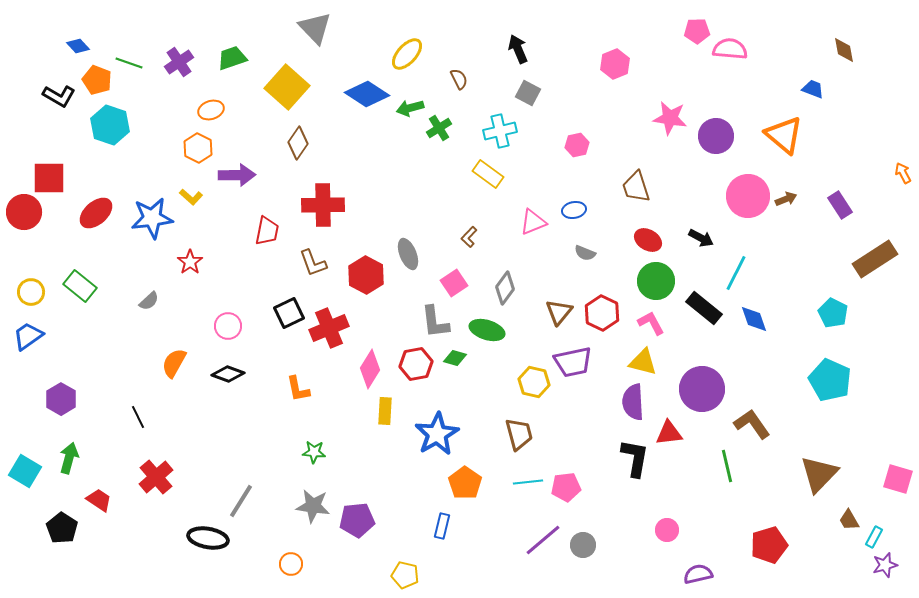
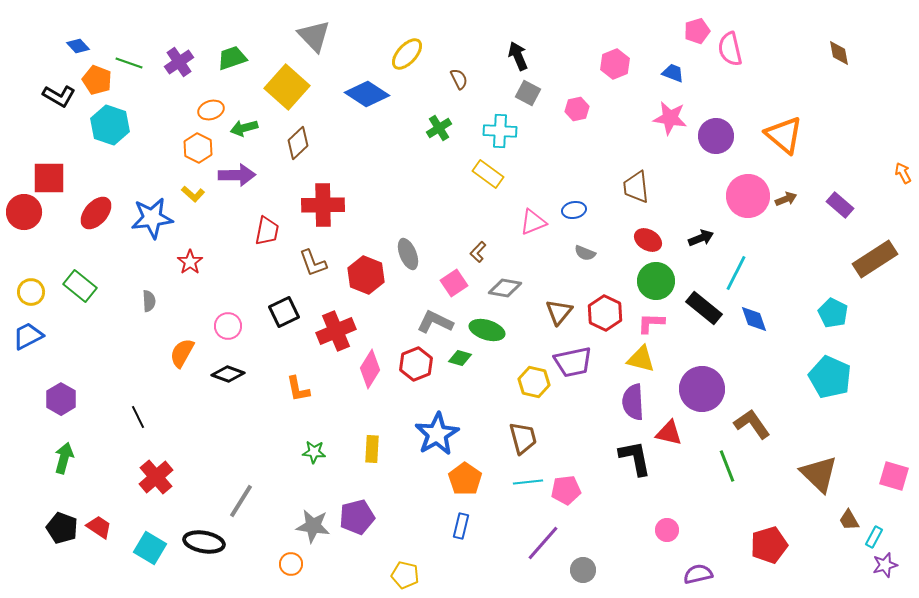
gray triangle at (315, 28): moved 1 px left, 8 px down
pink pentagon at (697, 31): rotated 15 degrees counterclockwise
black arrow at (518, 49): moved 7 px down
pink semicircle at (730, 49): rotated 108 degrees counterclockwise
brown diamond at (844, 50): moved 5 px left, 3 px down
blue trapezoid at (813, 89): moved 140 px left, 16 px up
green arrow at (410, 108): moved 166 px left, 20 px down
cyan cross at (500, 131): rotated 16 degrees clockwise
brown diamond at (298, 143): rotated 12 degrees clockwise
pink hexagon at (577, 145): moved 36 px up
brown trapezoid at (636, 187): rotated 12 degrees clockwise
yellow L-shape at (191, 197): moved 2 px right, 3 px up
purple rectangle at (840, 205): rotated 16 degrees counterclockwise
red ellipse at (96, 213): rotated 8 degrees counterclockwise
brown L-shape at (469, 237): moved 9 px right, 15 px down
black arrow at (701, 238): rotated 50 degrees counterclockwise
red hexagon at (366, 275): rotated 6 degrees counterclockwise
gray diamond at (505, 288): rotated 64 degrees clockwise
gray semicircle at (149, 301): rotated 50 degrees counterclockwise
black square at (289, 313): moved 5 px left, 1 px up
red hexagon at (602, 313): moved 3 px right
gray L-shape at (435, 322): rotated 123 degrees clockwise
pink L-shape at (651, 323): rotated 60 degrees counterclockwise
red cross at (329, 328): moved 7 px right, 3 px down
blue trapezoid at (28, 336): rotated 8 degrees clockwise
green diamond at (455, 358): moved 5 px right
yellow triangle at (643, 362): moved 2 px left, 3 px up
orange semicircle at (174, 363): moved 8 px right, 10 px up
red hexagon at (416, 364): rotated 12 degrees counterclockwise
cyan pentagon at (830, 380): moved 3 px up
yellow rectangle at (385, 411): moved 13 px left, 38 px down
red triangle at (669, 433): rotated 20 degrees clockwise
brown trapezoid at (519, 434): moved 4 px right, 4 px down
green arrow at (69, 458): moved 5 px left
black L-shape at (635, 458): rotated 21 degrees counterclockwise
green line at (727, 466): rotated 8 degrees counterclockwise
cyan square at (25, 471): moved 125 px right, 77 px down
brown triangle at (819, 474): rotated 30 degrees counterclockwise
pink square at (898, 479): moved 4 px left, 3 px up
orange pentagon at (465, 483): moved 4 px up
pink pentagon at (566, 487): moved 3 px down
red trapezoid at (99, 500): moved 27 px down
gray star at (313, 506): moved 20 px down
purple pentagon at (357, 520): moved 3 px up; rotated 8 degrees counterclockwise
blue rectangle at (442, 526): moved 19 px right
black pentagon at (62, 528): rotated 12 degrees counterclockwise
black ellipse at (208, 538): moved 4 px left, 4 px down
purple line at (543, 540): moved 3 px down; rotated 9 degrees counterclockwise
gray circle at (583, 545): moved 25 px down
